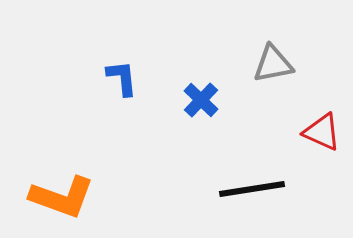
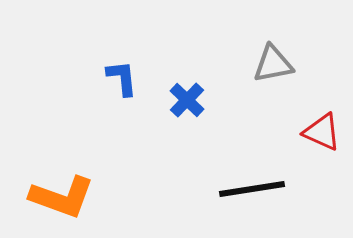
blue cross: moved 14 px left
